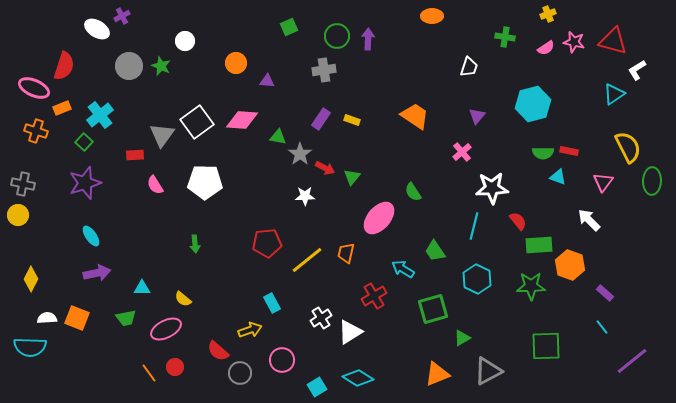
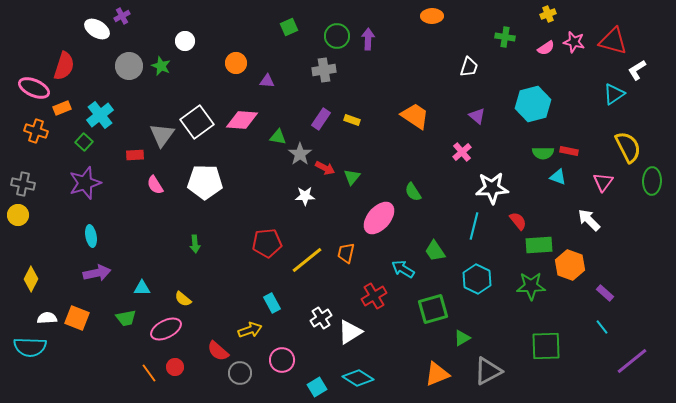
purple triangle at (477, 116): rotated 30 degrees counterclockwise
cyan ellipse at (91, 236): rotated 25 degrees clockwise
